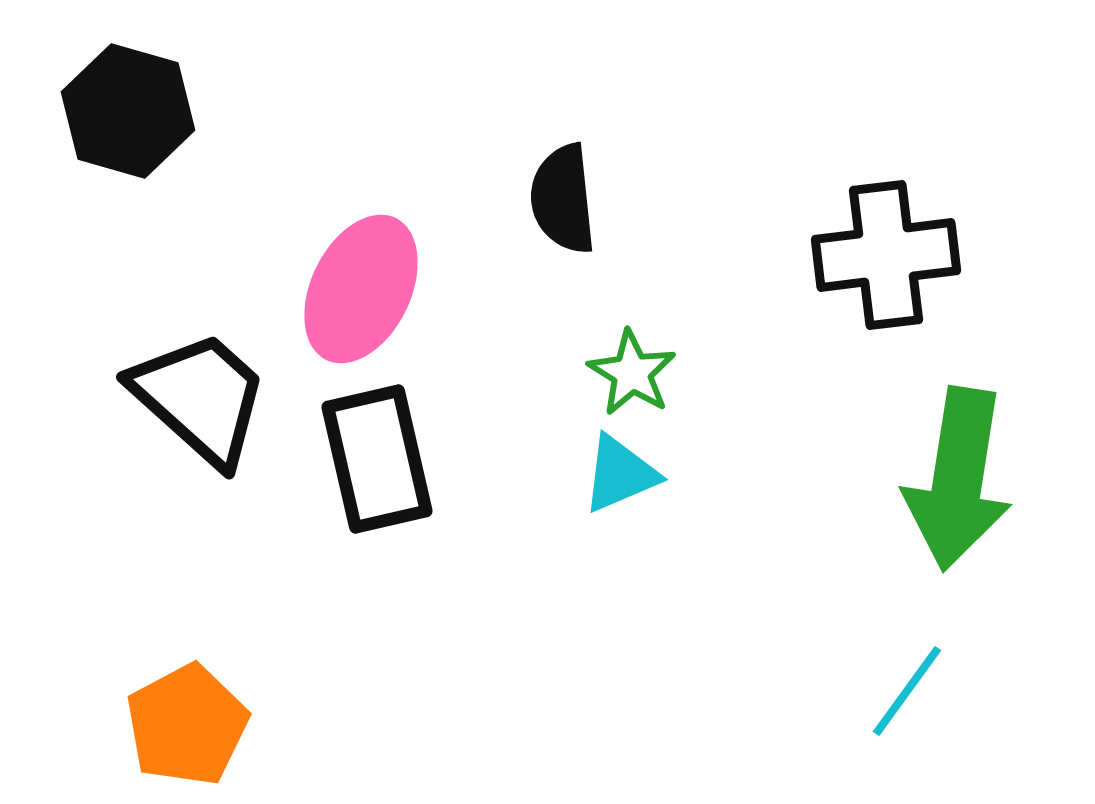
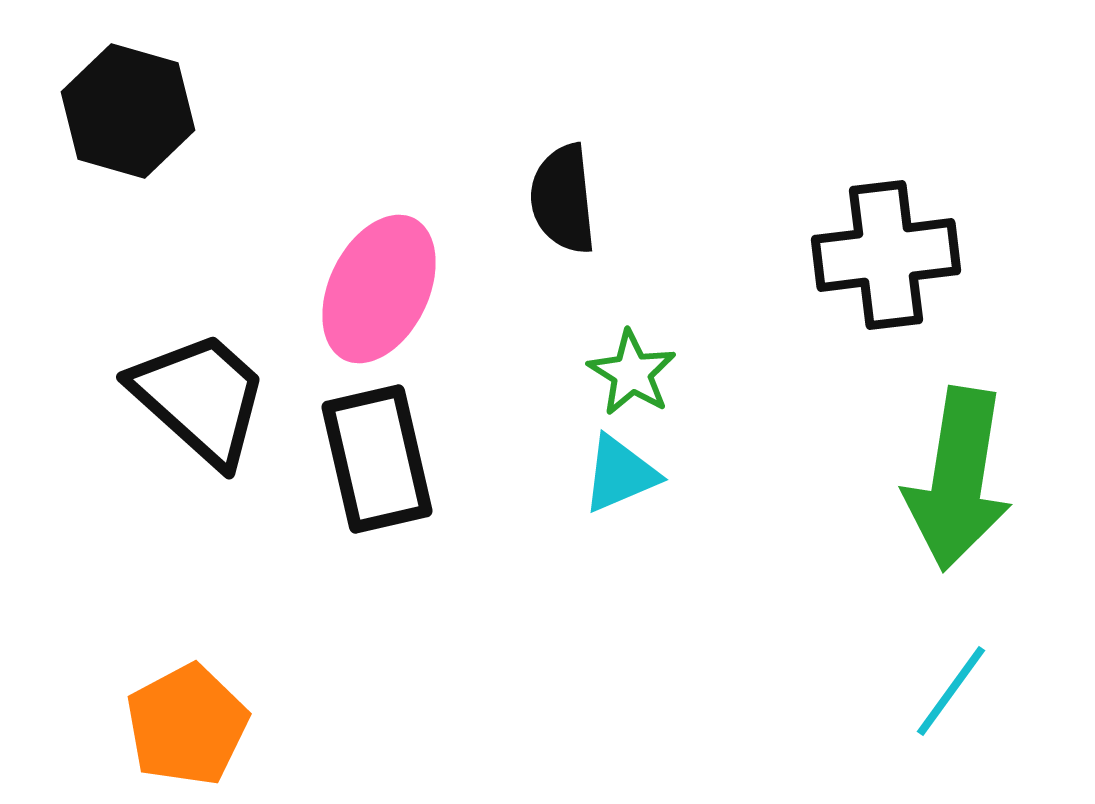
pink ellipse: moved 18 px right
cyan line: moved 44 px right
